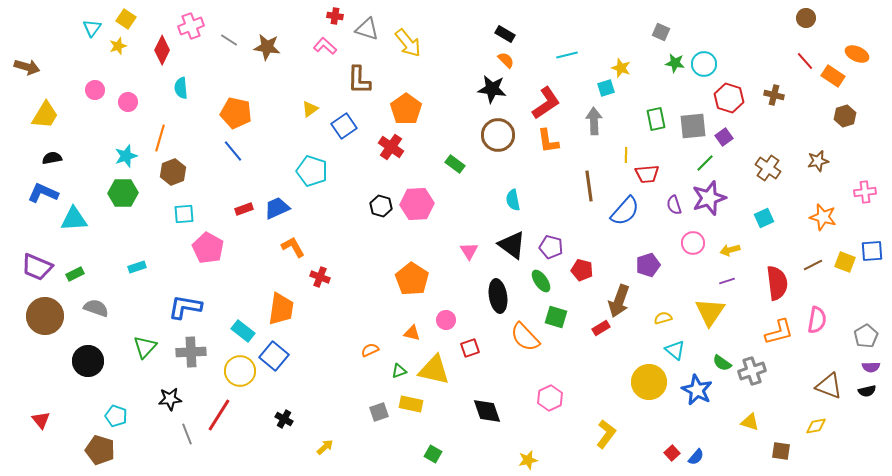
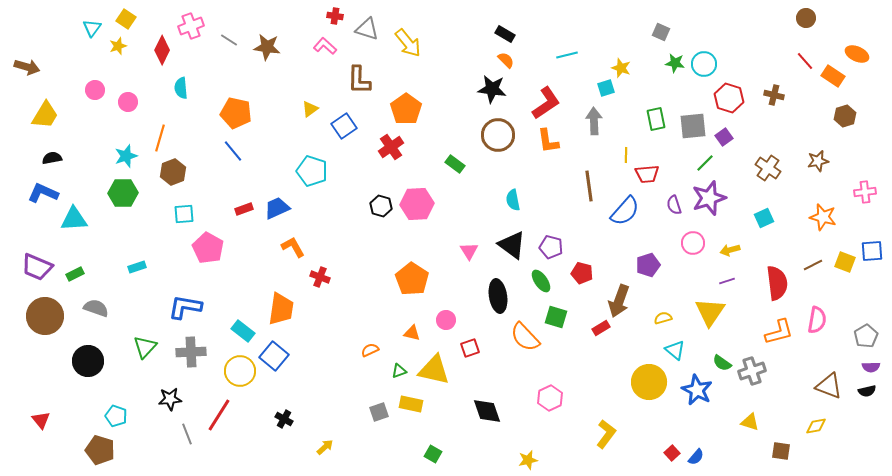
red cross at (391, 147): rotated 20 degrees clockwise
red pentagon at (582, 270): moved 3 px down
